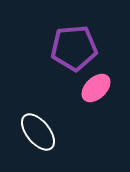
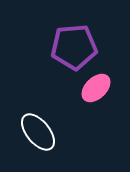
purple pentagon: moved 1 px up
